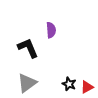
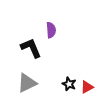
black L-shape: moved 3 px right
gray triangle: rotated 10 degrees clockwise
